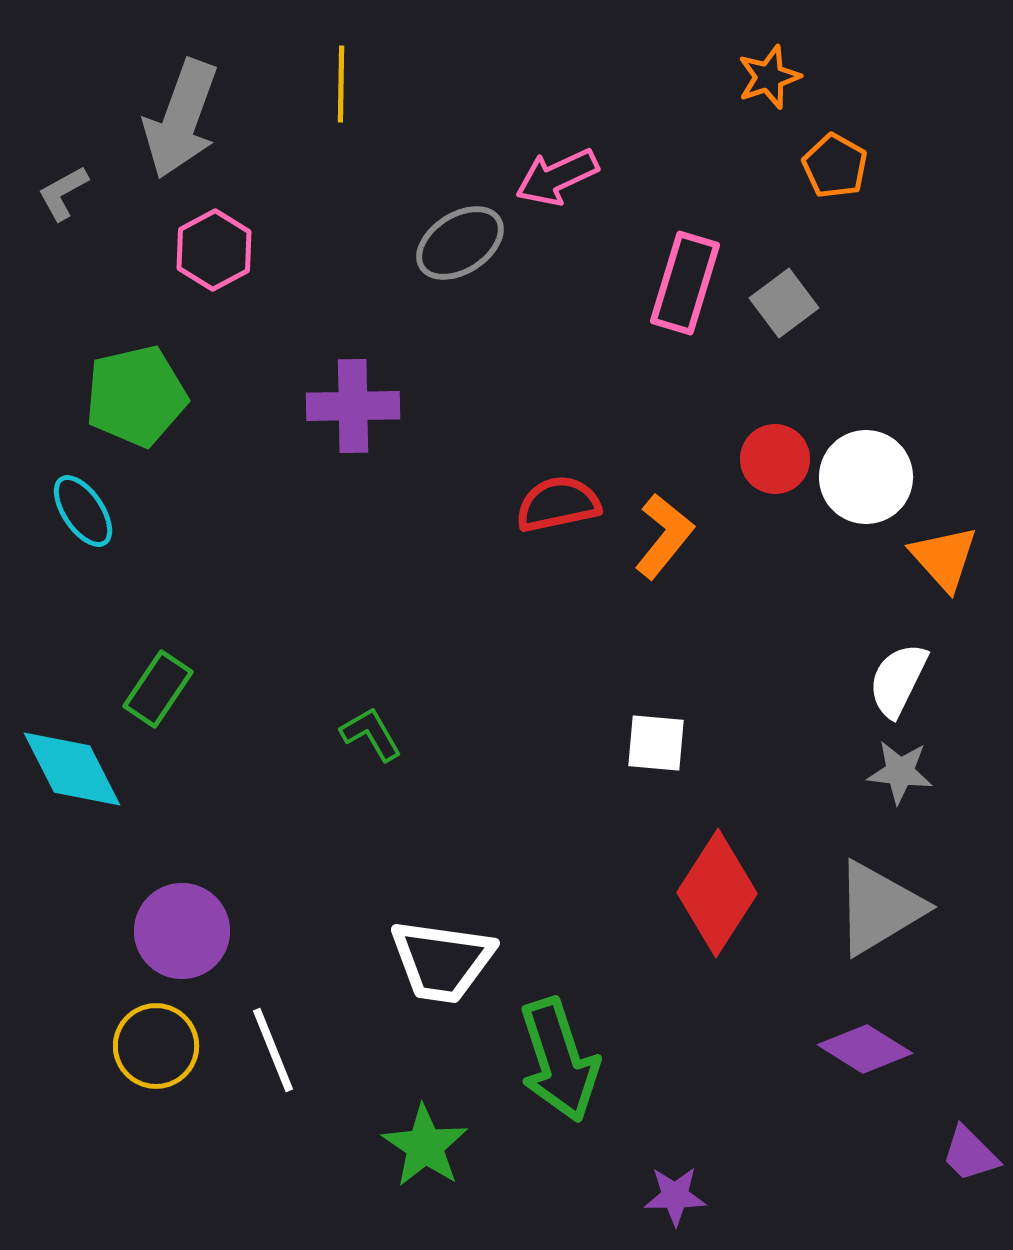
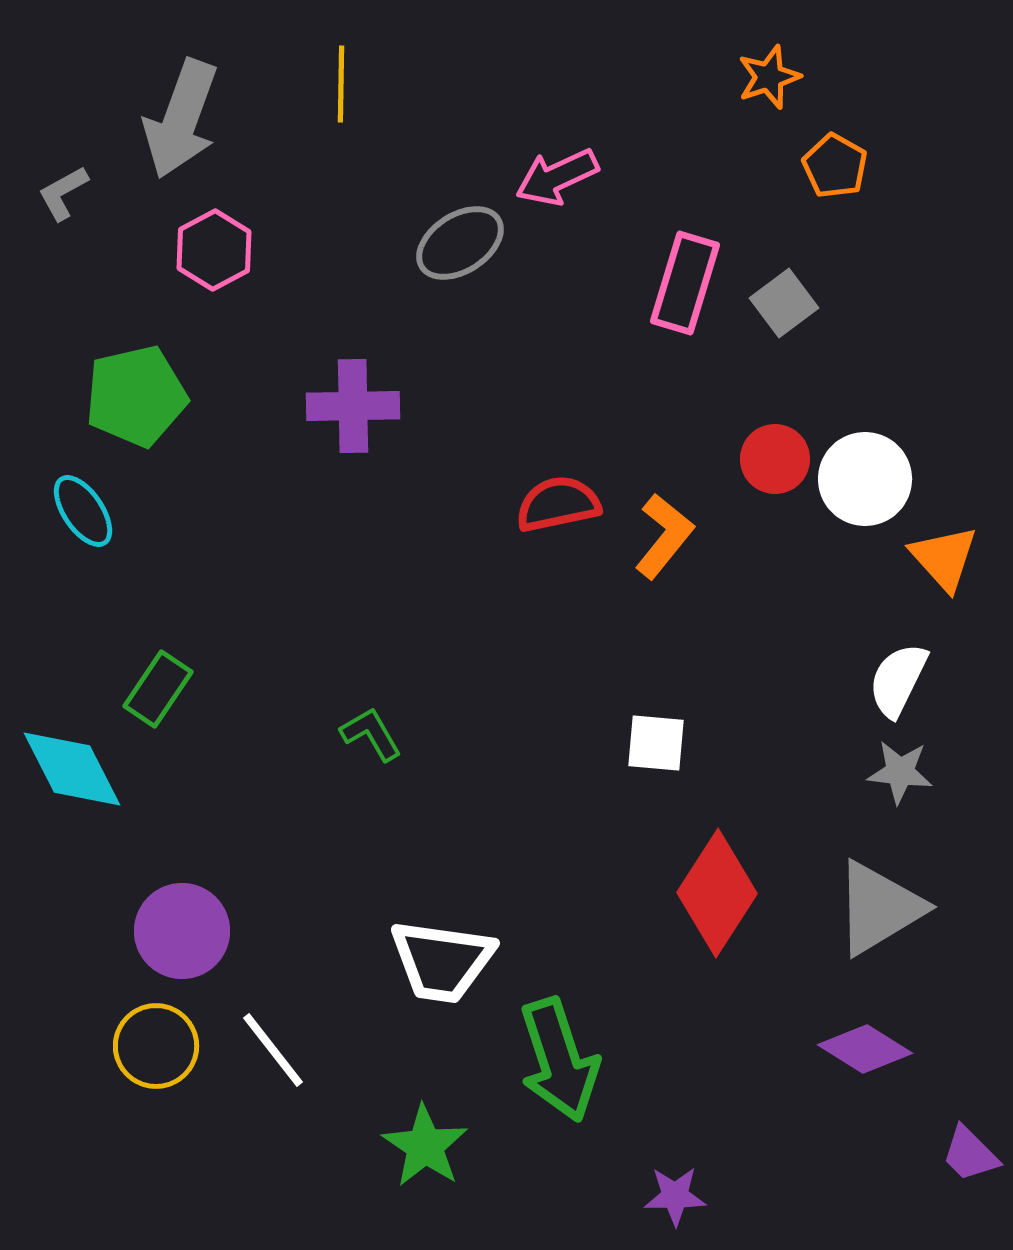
white circle: moved 1 px left, 2 px down
white line: rotated 16 degrees counterclockwise
